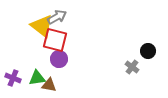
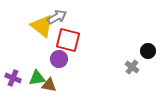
red square: moved 13 px right
